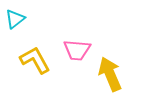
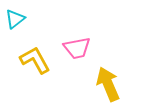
pink trapezoid: moved 2 px up; rotated 16 degrees counterclockwise
yellow arrow: moved 2 px left, 10 px down
